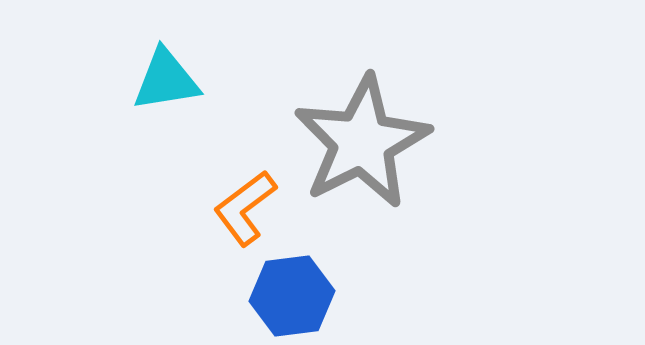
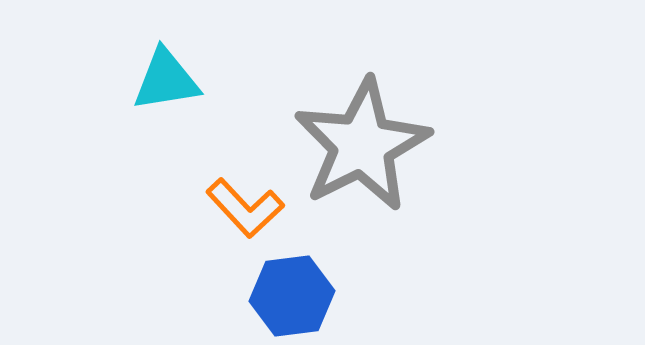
gray star: moved 3 px down
orange L-shape: rotated 96 degrees counterclockwise
